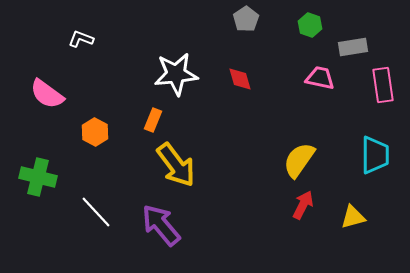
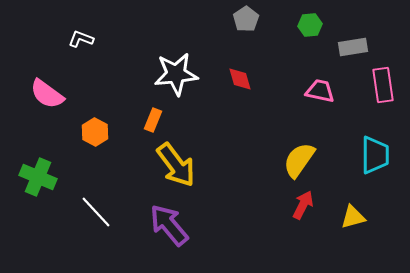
green hexagon: rotated 25 degrees counterclockwise
pink trapezoid: moved 13 px down
green cross: rotated 9 degrees clockwise
purple arrow: moved 8 px right
